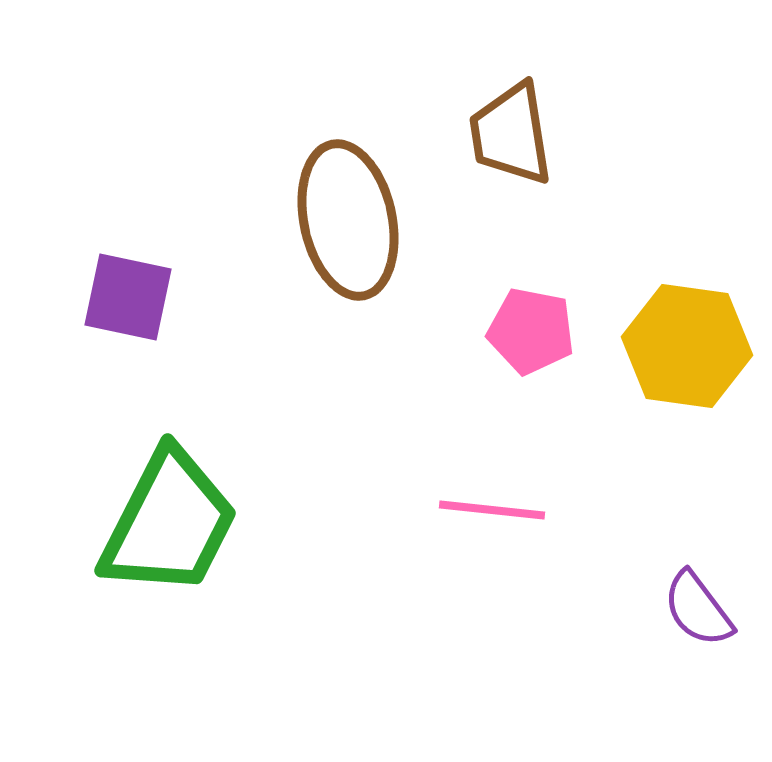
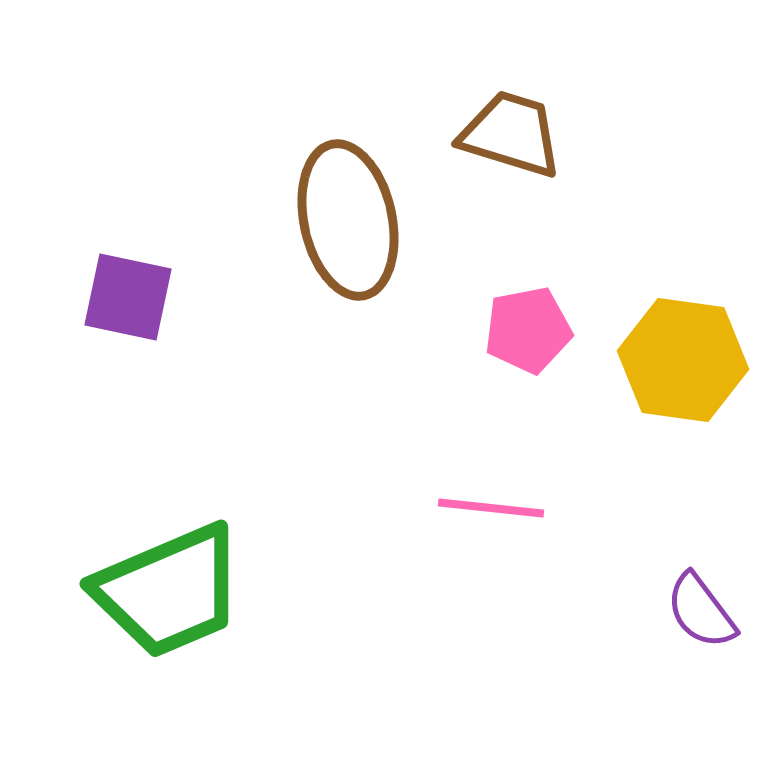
brown trapezoid: rotated 116 degrees clockwise
pink pentagon: moved 3 px left, 1 px up; rotated 22 degrees counterclockwise
yellow hexagon: moved 4 px left, 14 px down
pink line: moved 1 px left, 2 px up
green trapezoid: moved 68 px down; rotated 40 degrees clockwise
purple semicircle: moved 3 px right, 2 px down
